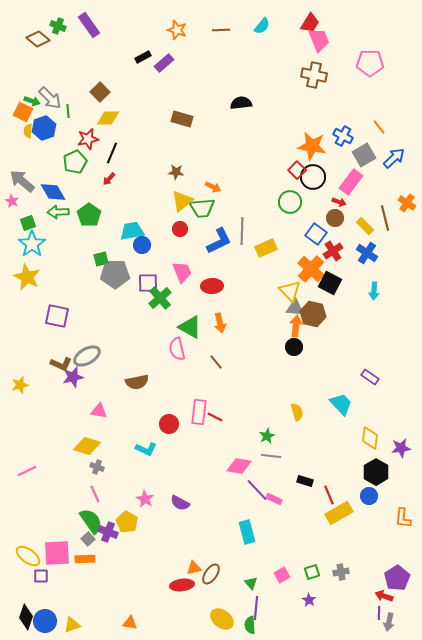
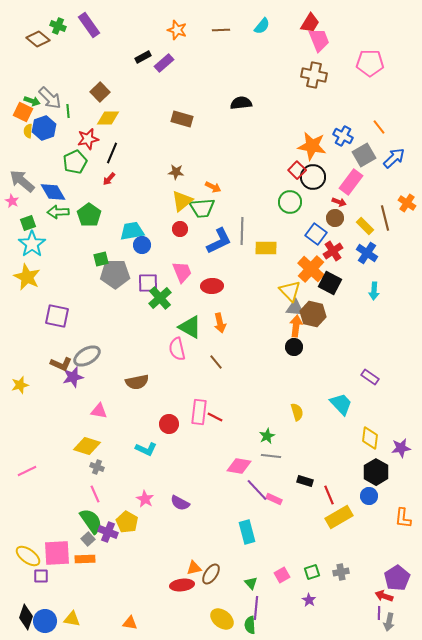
yellow rectangle at (266, 248): rotated 25 degrees clockwise
yellow rectangle at (339, 513): moved 4 px down
yellow triangle at (72, 625): moved 6 px up; rotated 30 degrees clockwise
